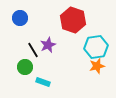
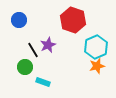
blue circle: moved 1 px left, 2 px down
cyan hexagon: rotated 15 degrees counterclockwise
